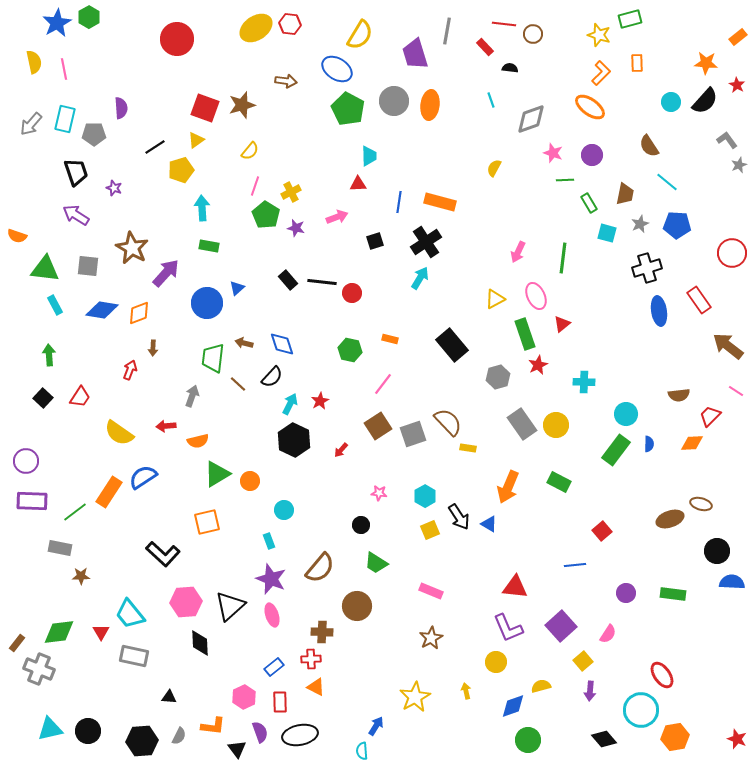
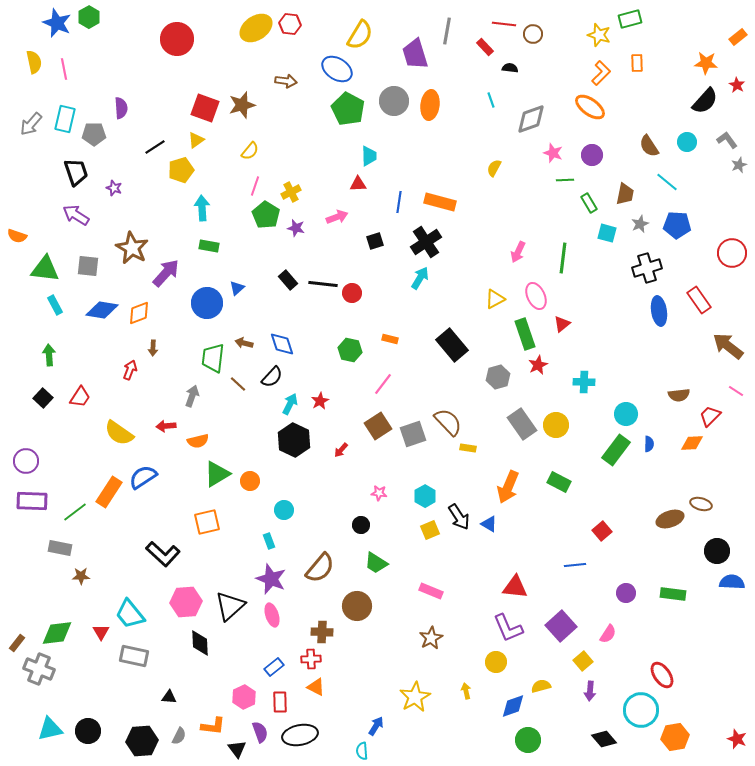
blue star at (57, 23): rotated 20 degrees counterclockwise
cyan circle at (671, 102): moved 16 px right, 40 px down
black line at (322, 282): moved 1 px right, 2 px down
green diamond at (59, 632): moved 2 px left, 1 px down
